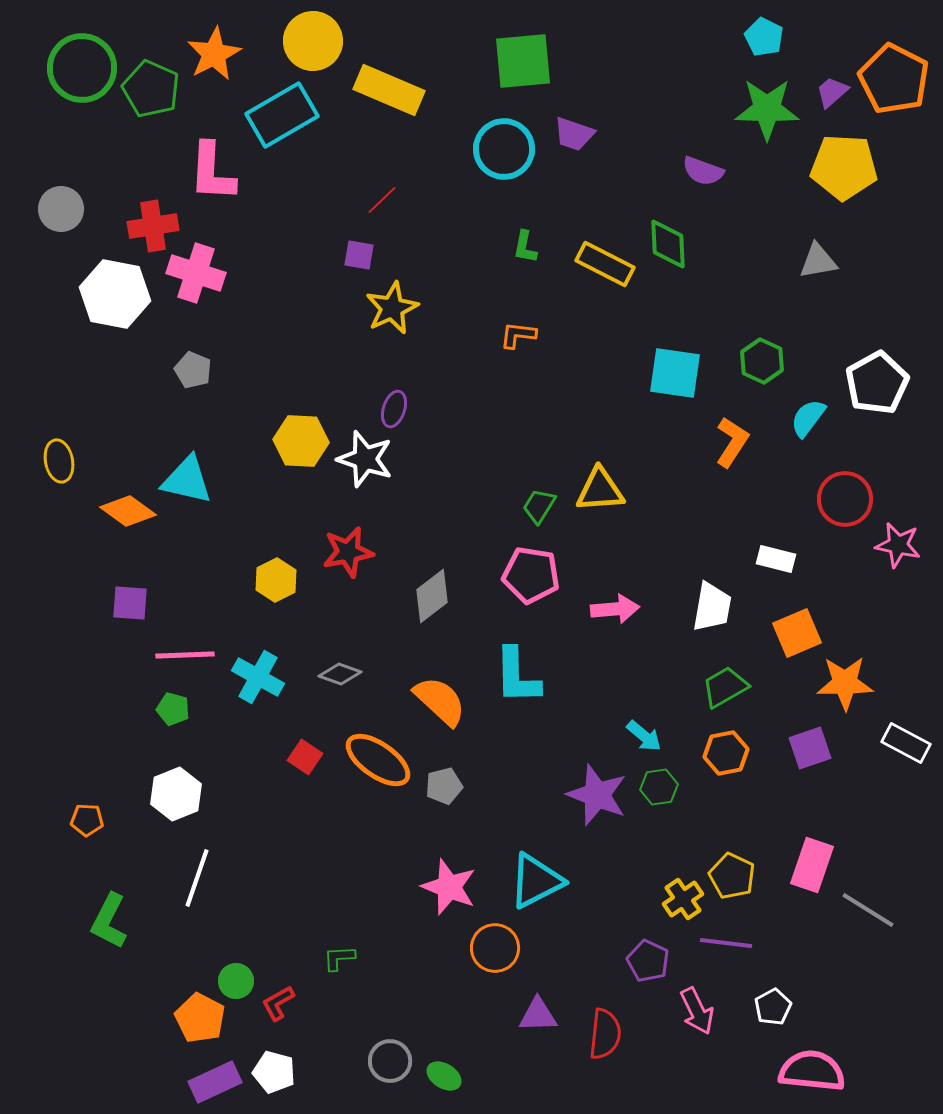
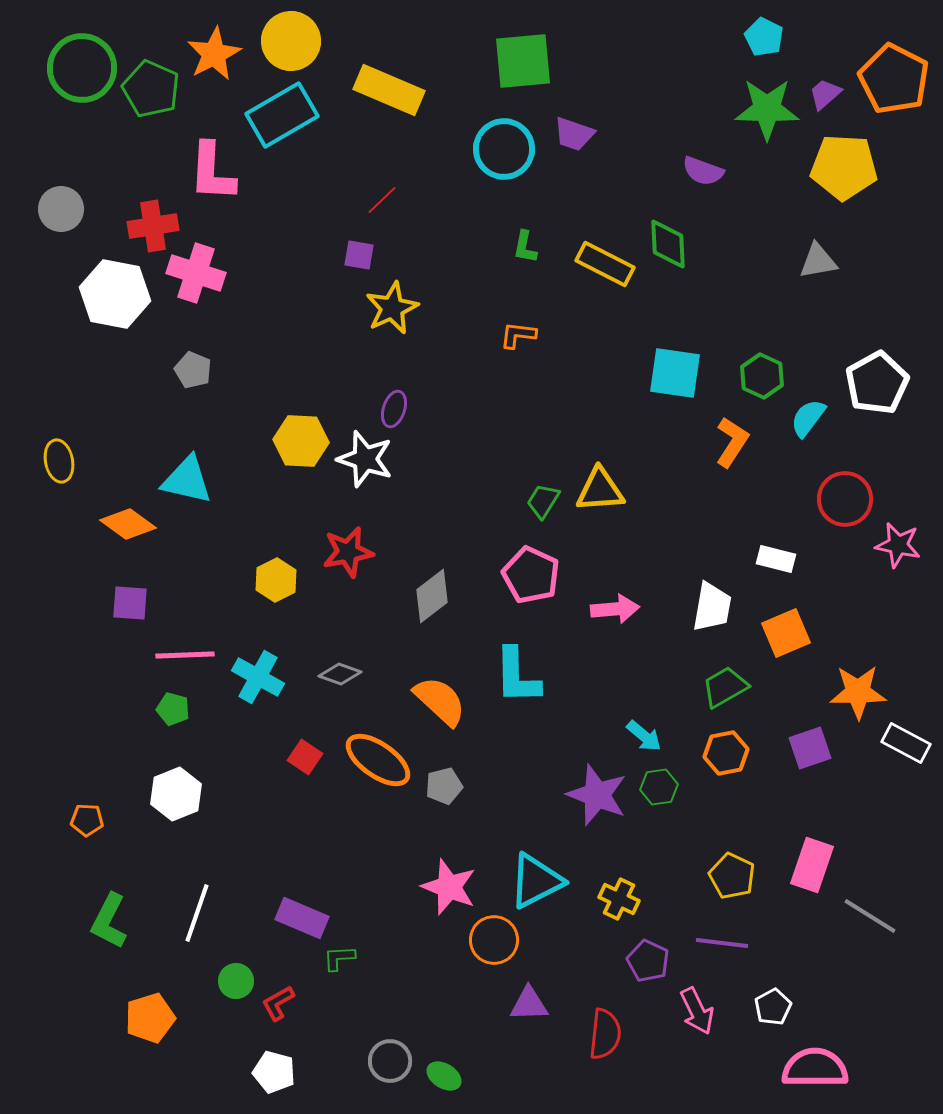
yellow circle at (313, 41): moved 22 px left
purple trapezoid at (832, 92): moved 7 px left, 2 px down
green hexagon at (762, 361): moved 15 px down
green trapezoid at (539, 506): moved 4 px right, 5 px up
orange diamond at (128, 511): moved 13 px down
pink pentagon at (531, 575): rotated 16 degrees clockwise
orange square at (797, 633): moved 11 px left
orange star at (845, 683): moved 13 px right, 9 px down
white line at (197, 878): moved 35 px down
yellow cross at (683, 899): moved 64 px left; rotated 30 degrees counterclockwise
gray line at (868, 910): moved 2 px right, 6 px down
purple line at (726, 943): moved 4 px left
orange circle at (495, 948): moved 1 px left, 8 px up
purple triangle at (538, 1015): moved 9 px left, 11 px up
orange pentagon at (200, 1018): moved 50 px left; rotated 27 degrees clockwise
pink semicircle at (812, 1071): moved 3 px right, 3 px up; rotated 6 degrees counterclockwise
purple rectangle at (215, 1082): moved 87 px right, 164 px up; rotated 48 degrees clockwise
